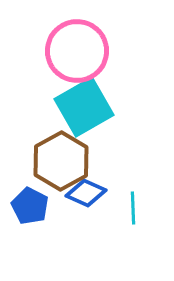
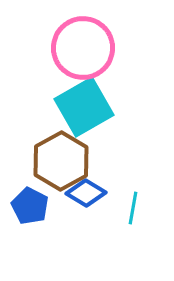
pink circle: moved 6 px right, 3 px up
blue diamond: rotated 6 degrees clockwise
cyan line: rotated 12 degrees clockwise
